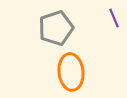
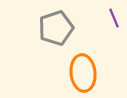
orange ellipse: moved 12 px right, 1 px down
